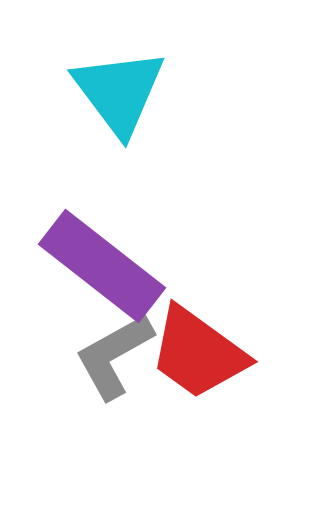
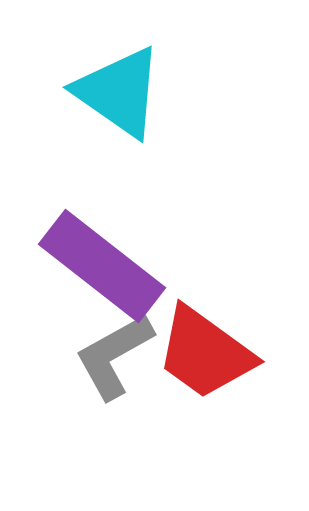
cyan triangle: rotated 18 degrees counterclockwise
red trapezoid: moved 7 px right
